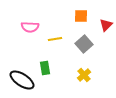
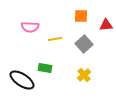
red triangle: rotated 40 degrees clockwise
green rectangle: rotated 72 degrees counterclockwise
